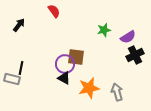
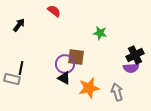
red semicircle: rotated 16 degrees counterclockwise
green star: moved 4 px left, 3 px down; rotated 24 degrees clockwise
purple semicircle: moved 3 px right, 31 px down; rotated 28 degrees clockwise
